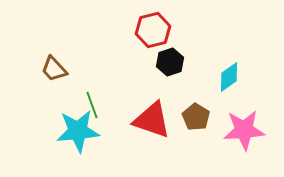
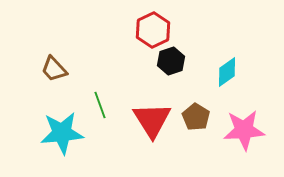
red hexagon: rotated 12 degrees counterclockwise
black hexagon: moved 1 px right, 1 px up
cyan diamond: moved 2 px left, 5 px up
green line: moved 8 px right
red triangle: rotated 39 degrees clockwise
cyan star: moved 16 px left, 2 px down
